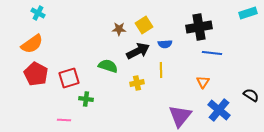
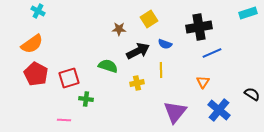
cyan cross: moved 2 px up
yellow square: moved 5 px right, 6 px up
blue semicircle: rotated 24 degrees clockwise
blue line: rotated 30 degrees counterclockwise
black semicircle: moved 1 px right, 1 px up
purple triangle: moved 5 px left, 4 px up
